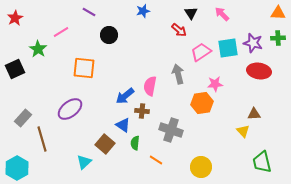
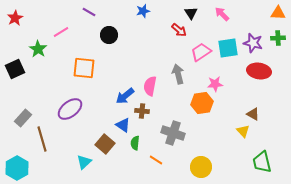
brown triangle: moved 1 px left; rotated 32 degrees clockwise
gray cross: moved 2 px right, 3 px down
